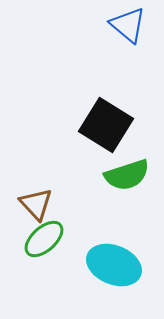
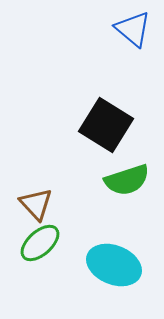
blue triangle: moved 5 px right, 4 px down
green semicircle: moved 5 px down
green ellipse: moved 4 px left, 4 px down
